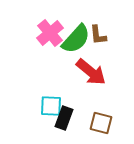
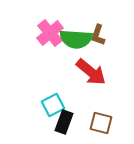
brown L-shape: rotated 25 degrees clockwise
green semicircle: rotated 52 degrees clockwise
cyan square: moved 2 px right, 1 px up; rotated 30 degrees counterclockwise
black rectangle: moved 4 px down
